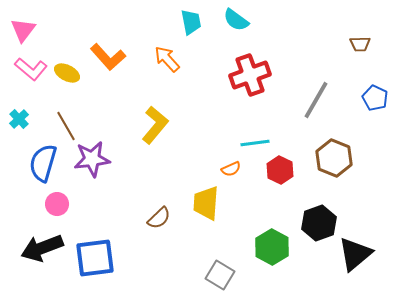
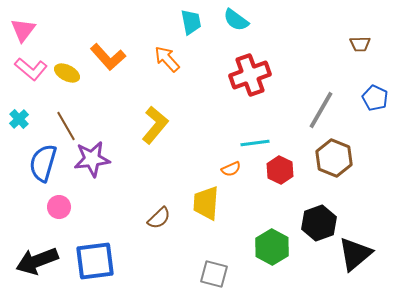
gray line: moved 5 px right, 10 px down
pink circle: moved 2 px right, 3 px down
black arrow: moved 5 px left, 13 px down
blue square: moved 3 px down
gray square: moved 6 px left, 1 px up; rotated 16 degrees counterclockwise
